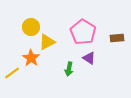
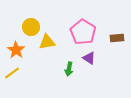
yellow triangle: rotated 18 degrees clockwise
orange star: moved 15 px left, 8 px up
